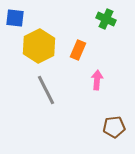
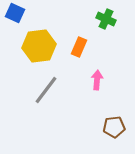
blue square: moved 5 px up; rotated 18 degrees clockwise
yellow hexagon: rotated 20 degrees clockwise
orange rectangle: moved 1 px right, 3 px up
gray line: rotated 64 degrees clockwise
